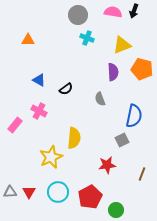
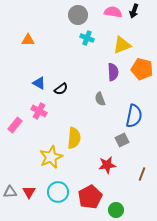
blue triangle: moved 3 px down
black semicircle: moved 5 px left
